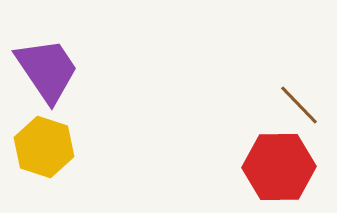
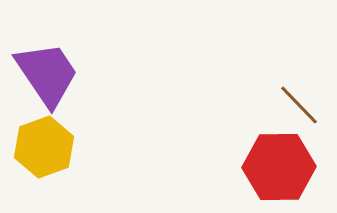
purple trapezoid: moved 4 px down
yellow hexagon: rotated 22 degrees clockwise
